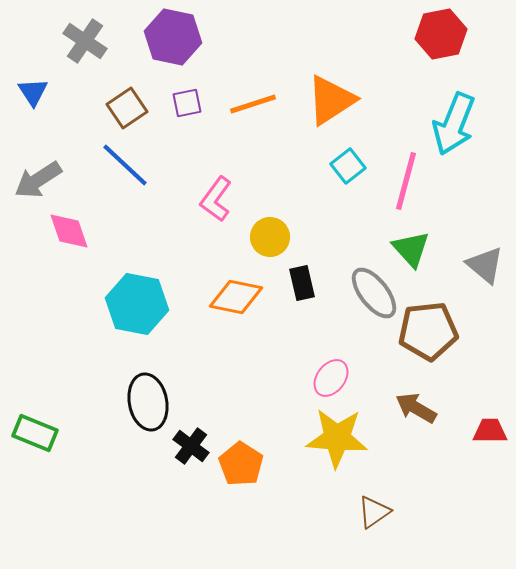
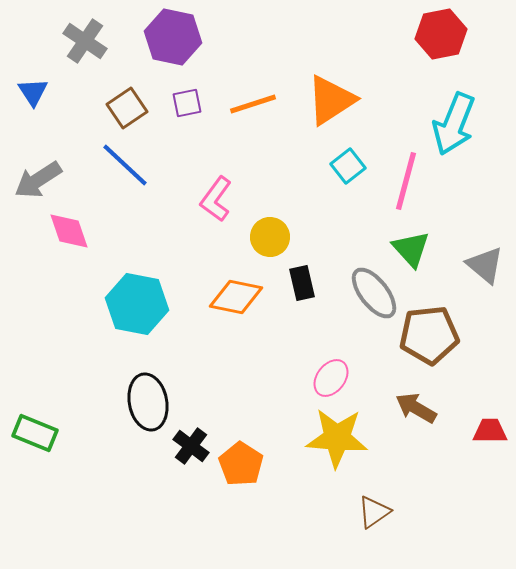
brown pentagon: moved 1 px right, 4 px down
